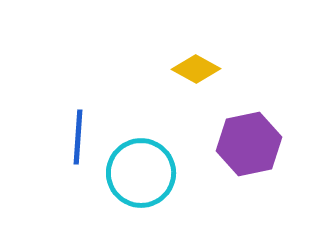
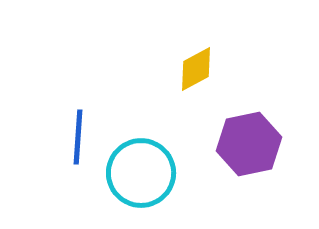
yellow diamond: rotated 57 degrees counterclockwise
